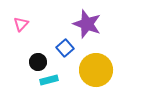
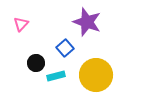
purple star: moved 2 px up
black circle: moved 2 px left, 1 px down
yellow circle: moved 5 px down
cyan rectangle: moved 7 px right, 4 px up
